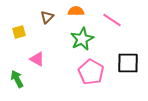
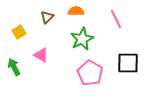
pink line: moved 4 px right, 1 px up; rotated 30 degrees clockwise
yellow square: rotated 16 degrees counterclockwise
pink triangle: moved 4 px right, 4 px up
pink pentagon: moved 1 px left, 1 px down
green arrow: moved 3 px left, 12 px up
